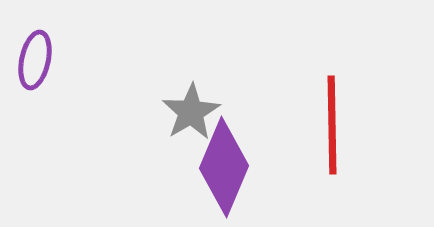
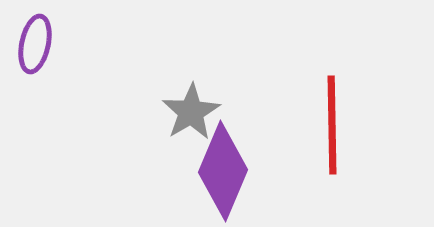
purple ellipse: moved 16 px up
purple diamond: moved 1 px left, 4 px down
